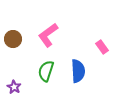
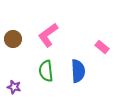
pink rectangle: rotated 16 degrees counterclockwise
green semicircle: rotated 25 degrees counterclockwise
purple star: rotated 16 degrees counterclockwise
